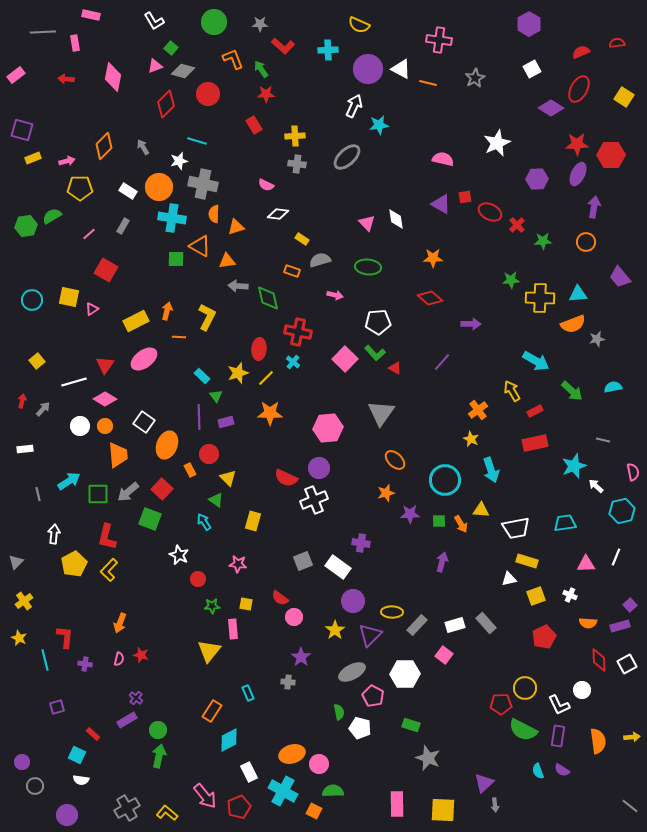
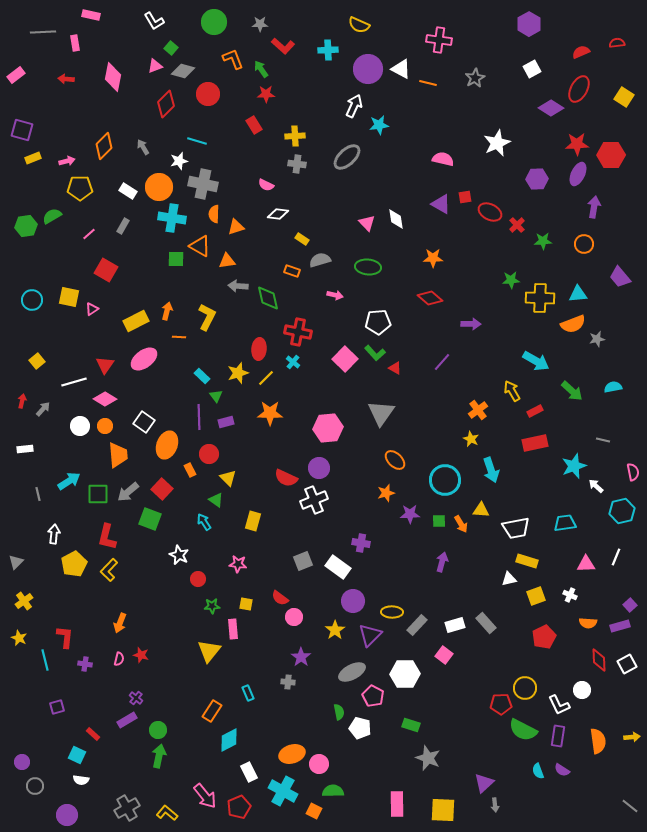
orange circle at (586, 242): moved 2 px left, 2 px down
